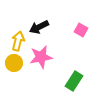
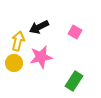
pink square: moved 6 px left, 2 px down
